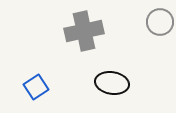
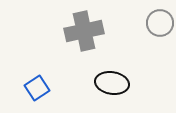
gray circle: moved 1 px down
blue square: moved 1 px right, 1 px down
